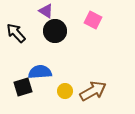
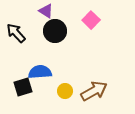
pink square: moved 2 px left; rotated 18 degrees clockwise
brown arrow: moved 1 px right
